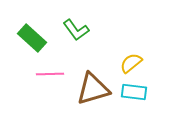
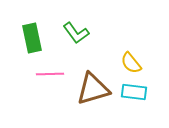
green L-shape: moved 3 px down
green rectangle: rotated 36 degrees clockwise
yellow semicircle: rotated 90 degrees counterclockwise
